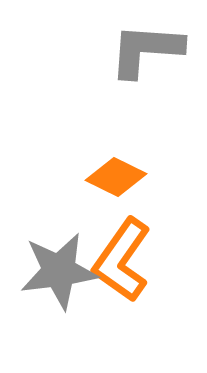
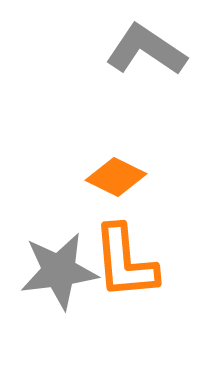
gray L-shape: rotated 30 degrees clockwise
orange L-shape: moved 3 px right, 2 px down; rotated 40 degrees counterclockwise
